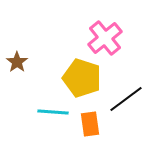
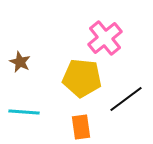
brown star: moved 3 px right; rotated 10 degrees counterclockwise
yellow pentagon: rotated 12 degrees counterclockwise
cyan line: moved 29 px left
orange rectangle: moved 9 px left, 3 px down
